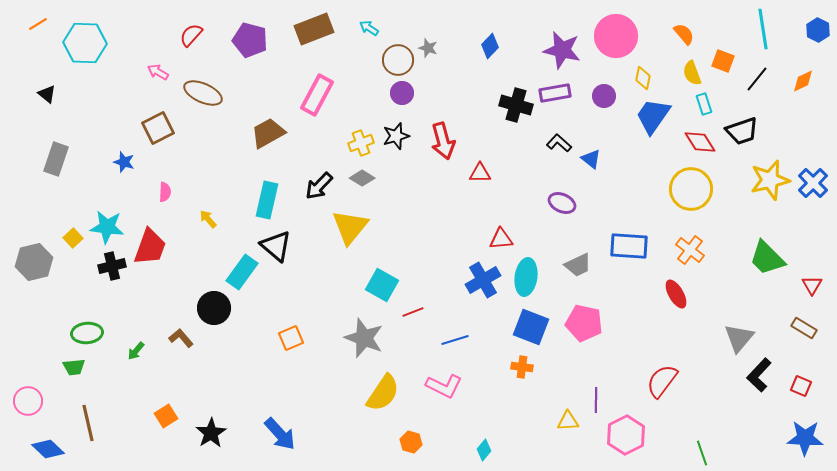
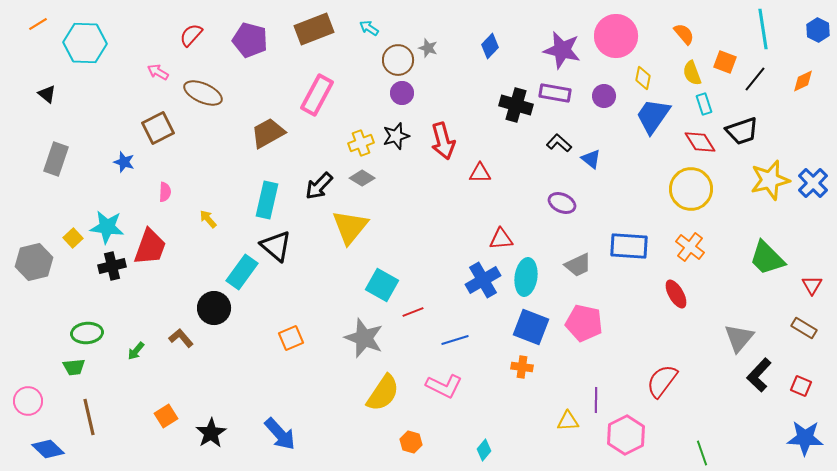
orange square at (723, 61): moved 2 px right, 1 px down
black line at (757, 79): moved 2 px left
purple rectangle at (555, 93): rotated 20 degrees clockwise
orange cross at (690, 250): moved 3 px up
brown line at (88, 423): moved 1 px right, 6 px up
